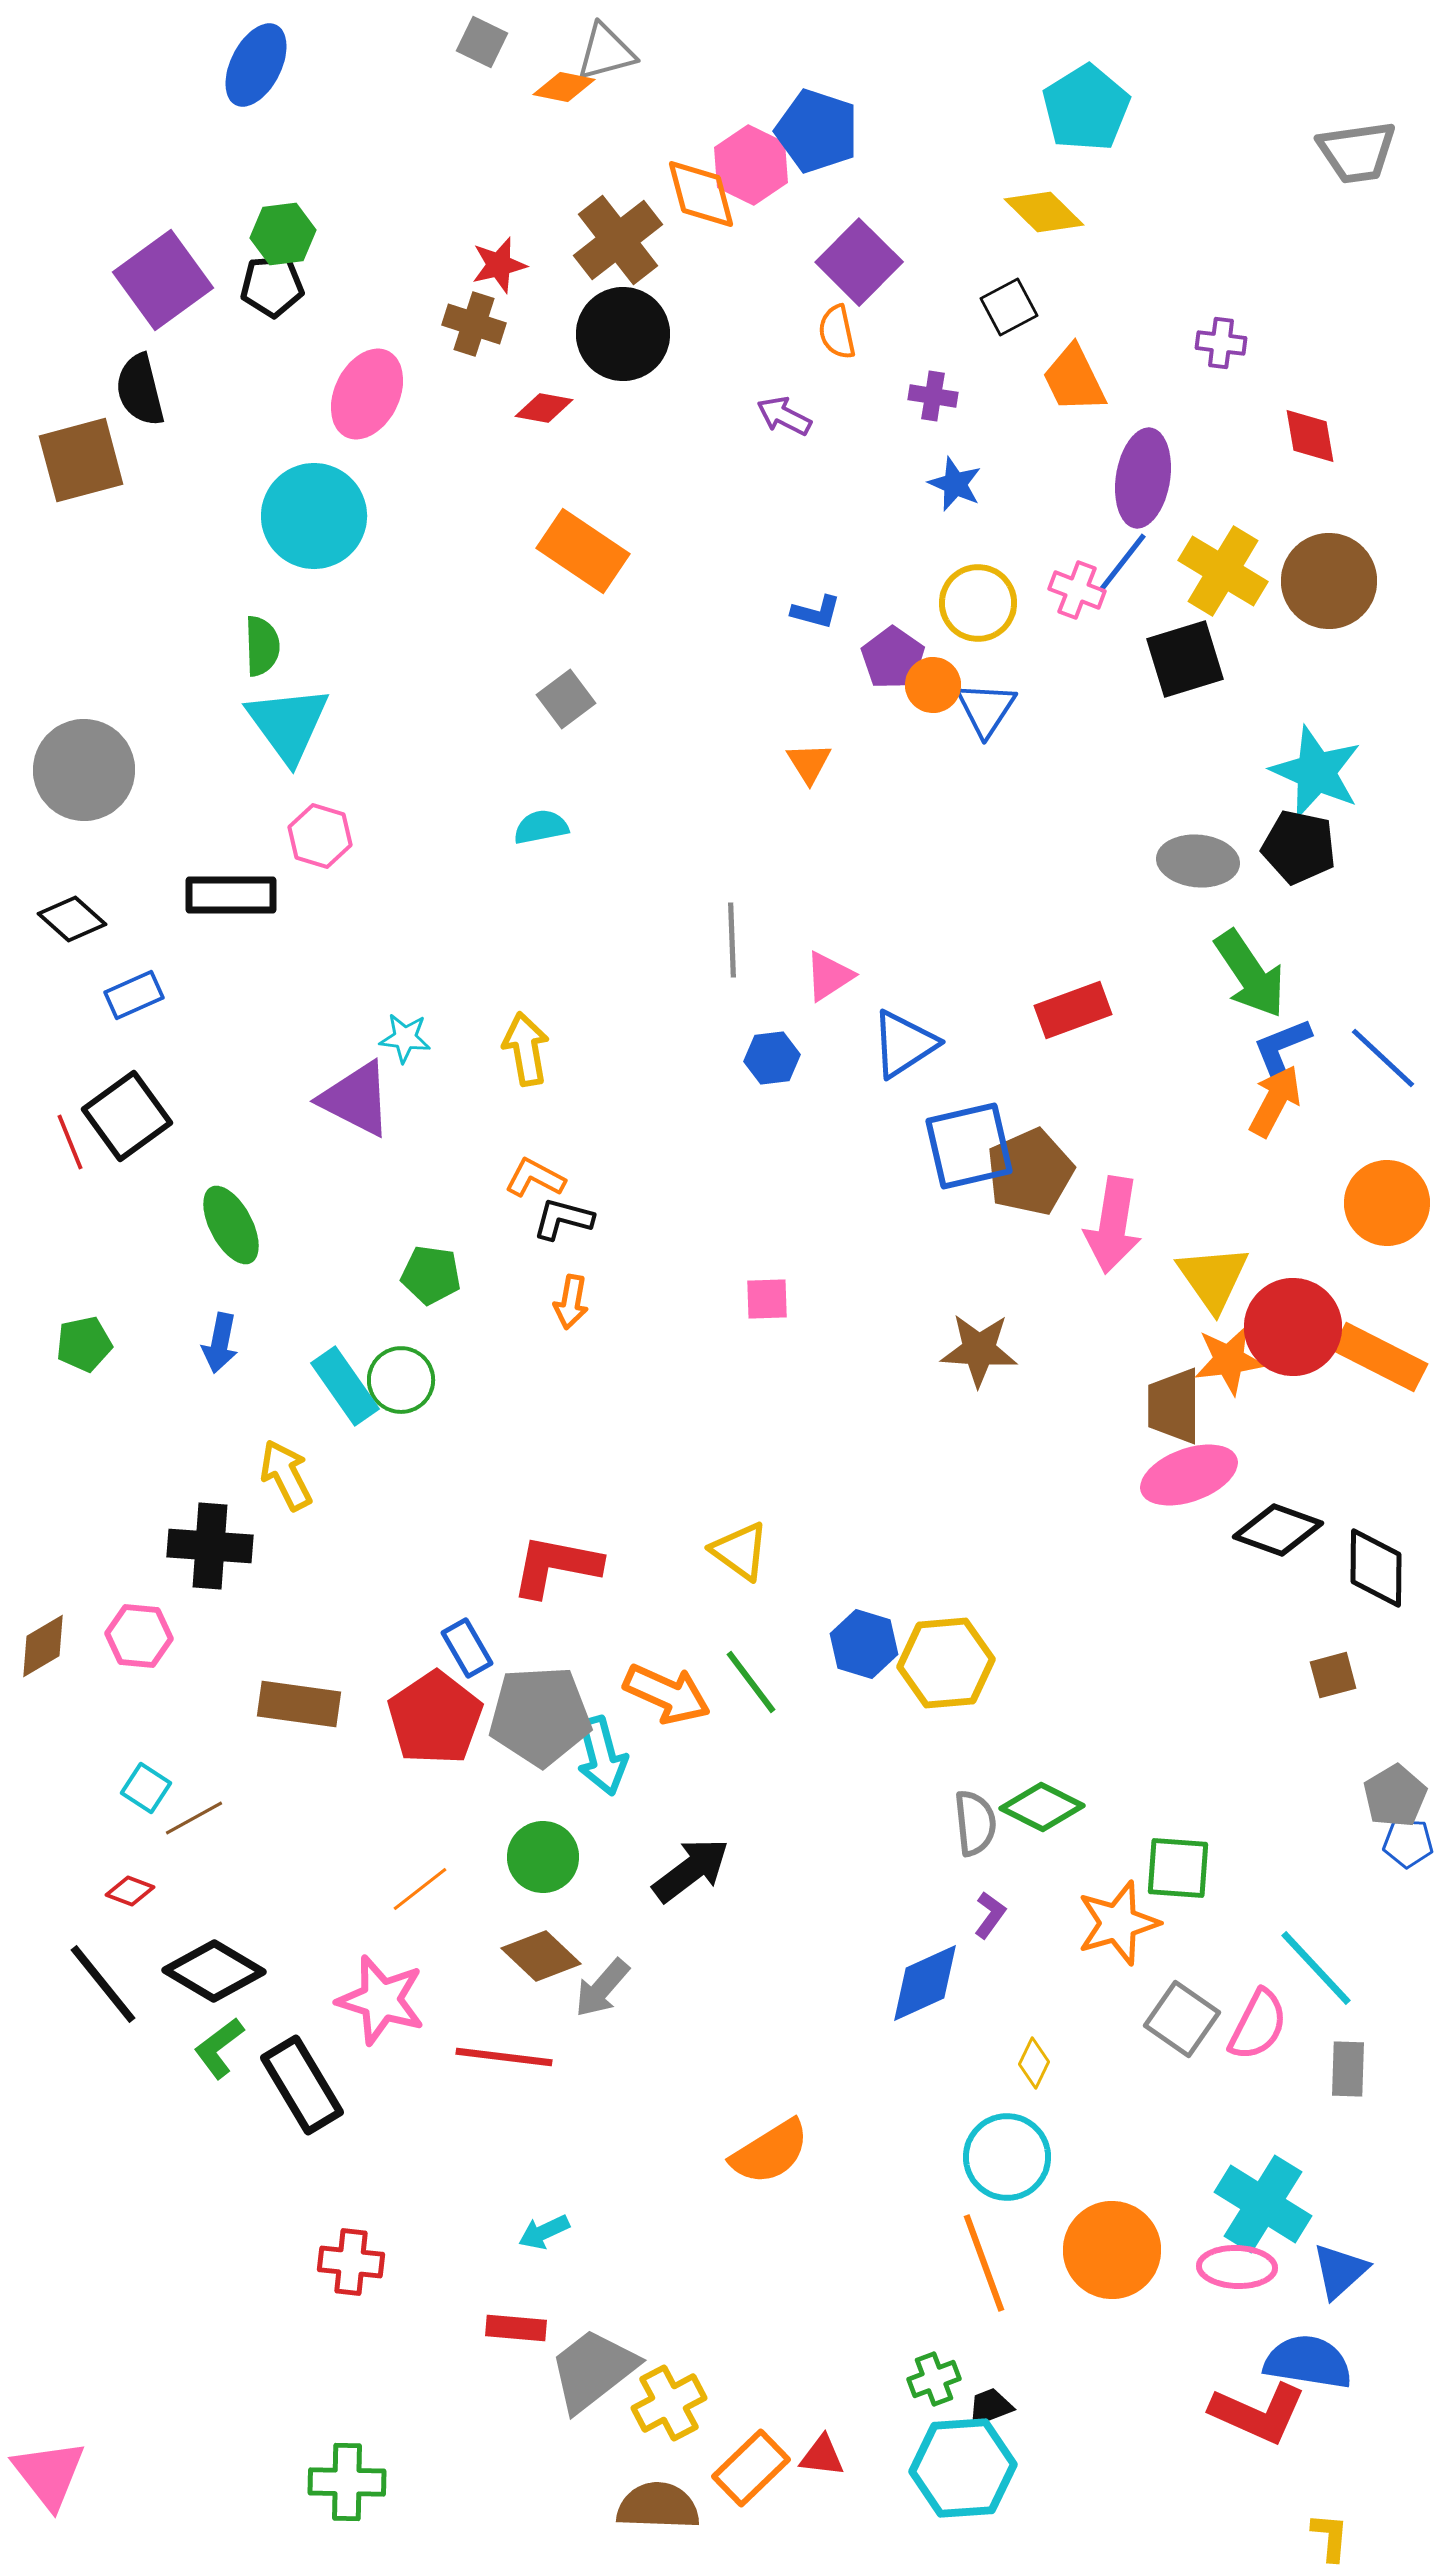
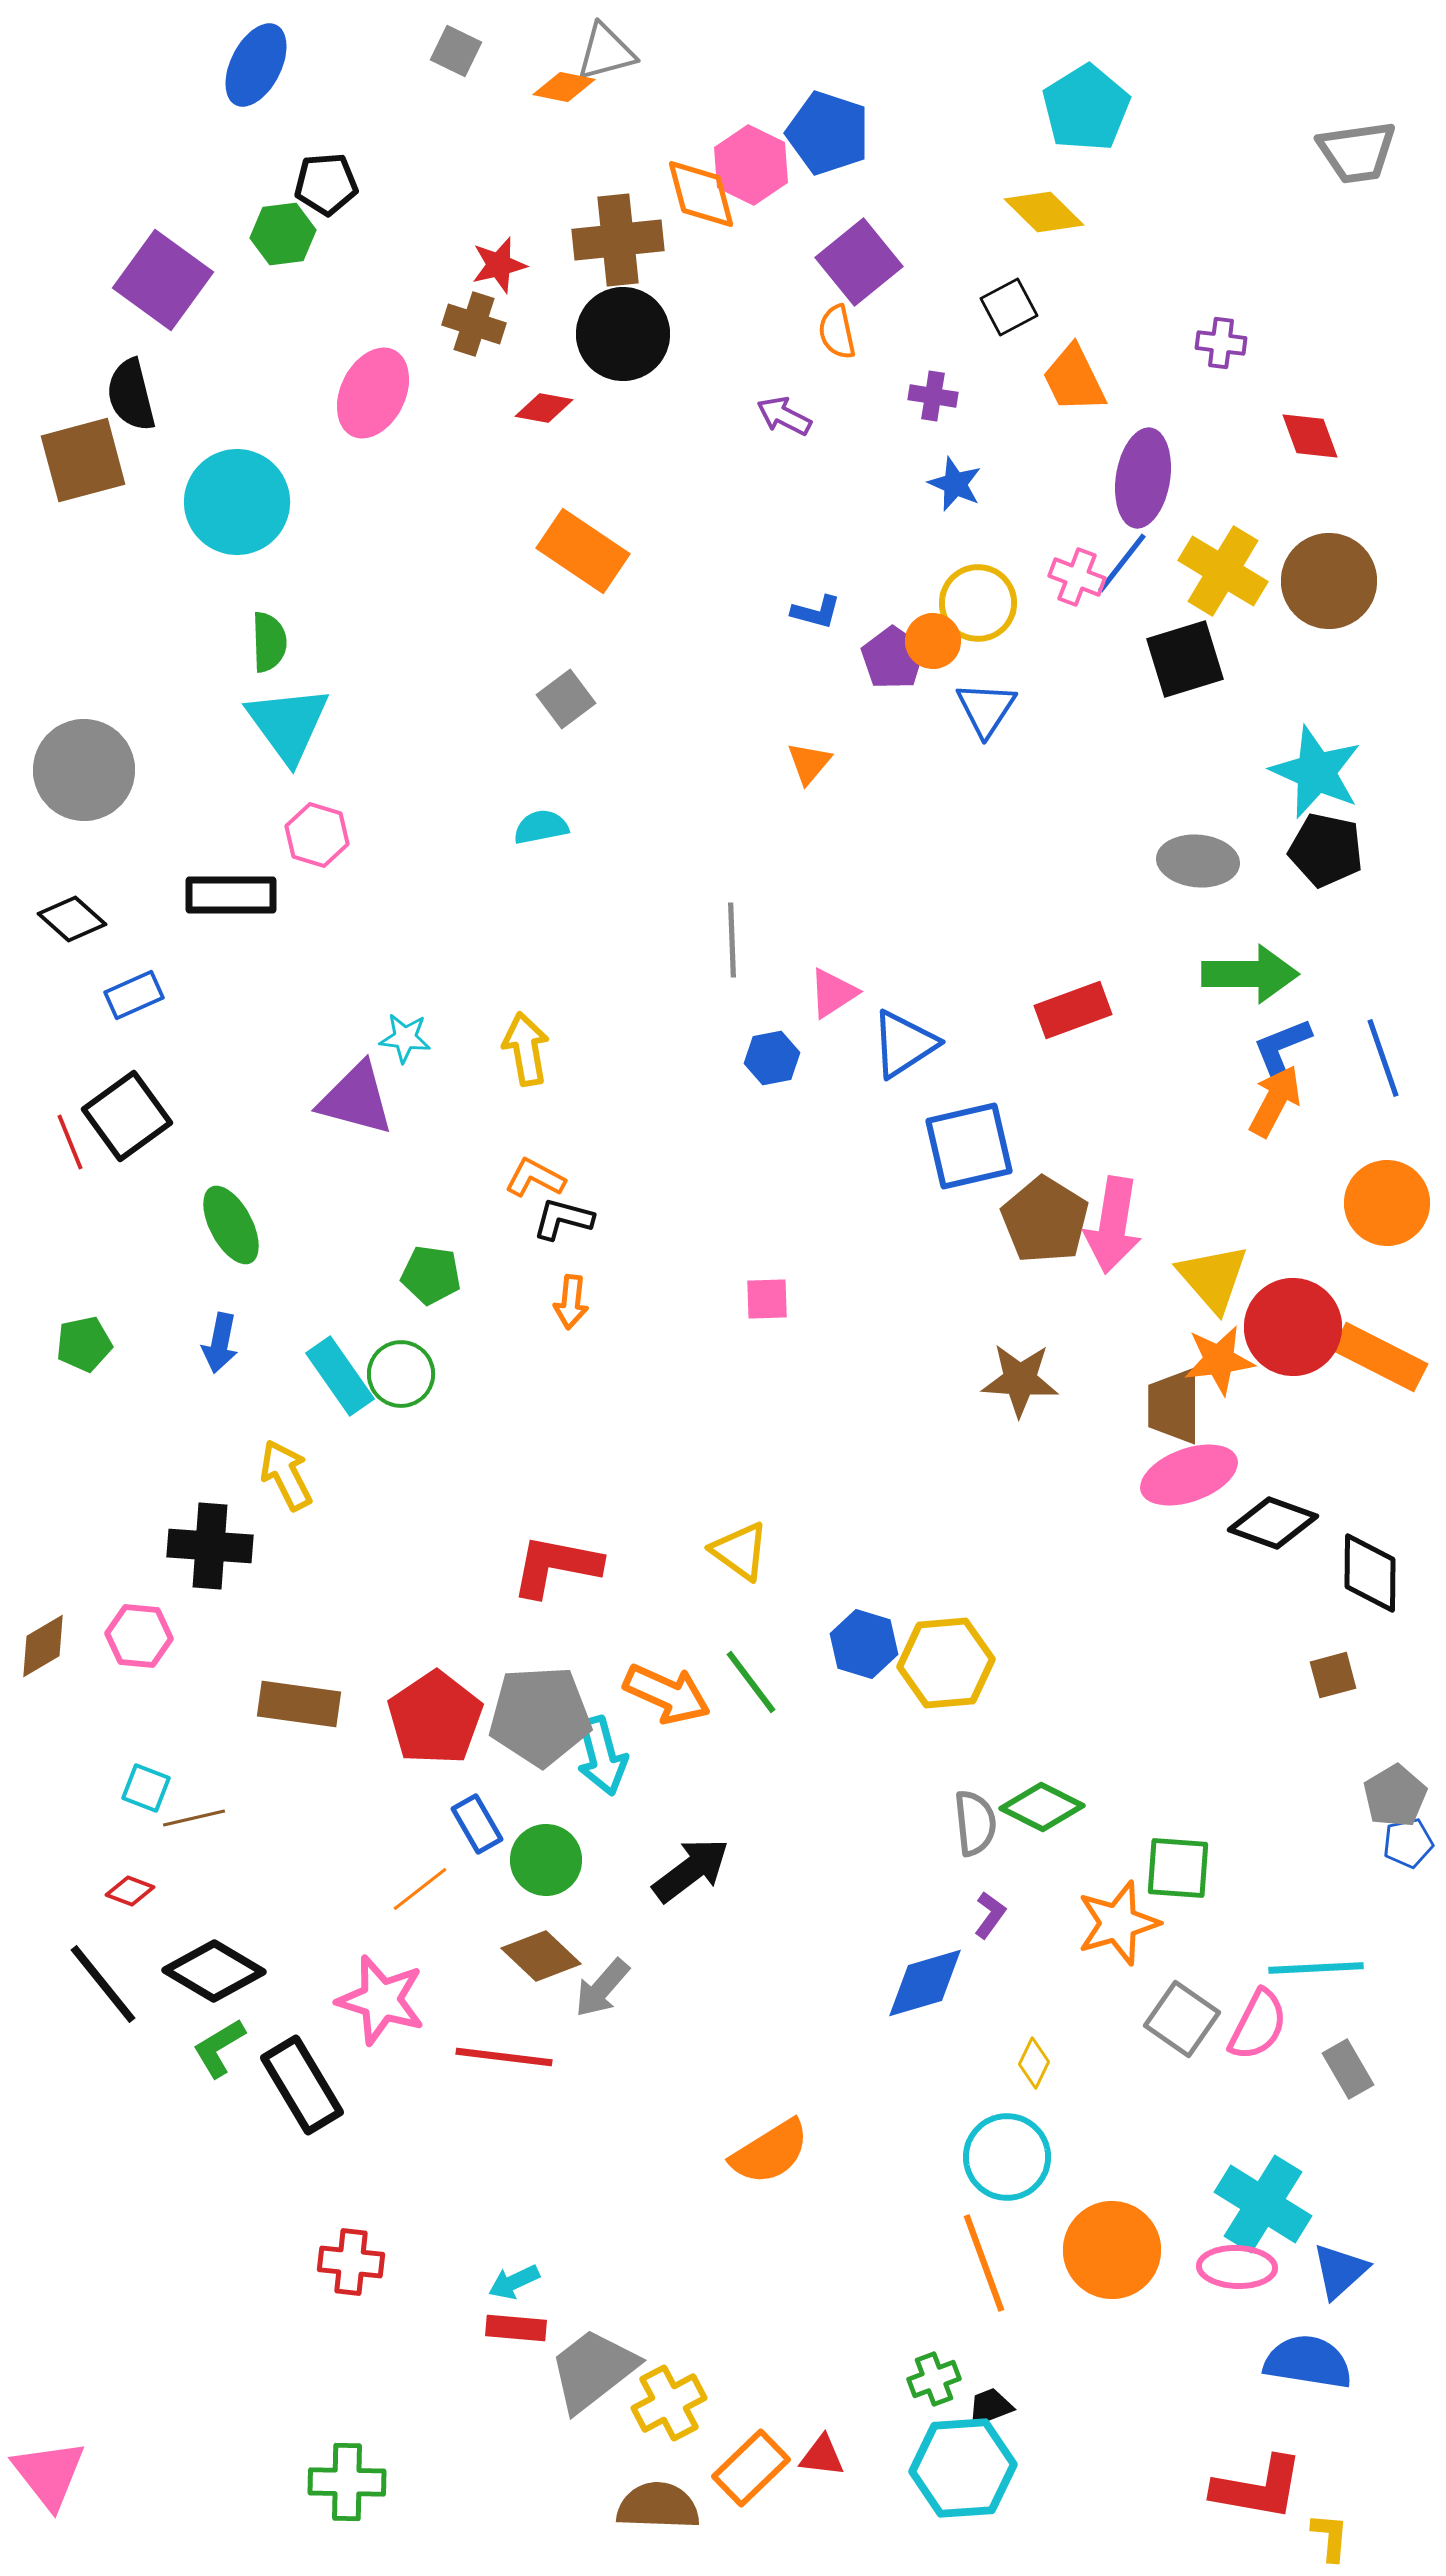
gray square at (482, 42): moved 26 px left, 9 px down
blue pentagon at (817, 131): moved 11 px right, 2 px down
brown cross at (618, 240): rotated 32 degrees clockwise
purple square at (859, 262): rotated 6 degrees clockwise
purple square at (163, 280): rotated 18 degrees counterclockwise
black pentagon at (272, 286): moved 54 px right, 102 px up
black semicircle at (140, 390): moved 9 px left, 5 px down
pink ellipse at (367, 394): moved 6 px right, 1 px up
red diamond at (1310, 436): rotated 10 degrees counterclockwise
brown square at (81, 460): moved 2 px right
cyan circle at (314, 516): moved 77 px left, 14 px up
pink cross at (1077, 590): moved 13 px up
green semicircle at (262, 646): moved 7 px right, 4 px up
orange circle at (933, 685): moved 44 px up
orange triangle at (809, 763): rotated 12 degrees clockwise
pink hexagon at (320, 836): moved 3 px left, 1 px up
black pentagon at (1299, 847): moved 27 px right, 3 px down
green arrow at (1250, 974): rotated 56 degrees counterclockwise
pink triangle at (829, 976): moved 4 px right, 17 px down
blue hexagon at (772, 1058): rotated 4 degrees counterclockwise
blue line at (1383, 1058): rotated 28 degrees clockwise
purple triangle at (356, 1099): rotated 12 degrees counterclockwise
brown pentagon at (1030, 1172): moved 15 px right, 48 px down; rotated 16 degrees counterclockwise
yellow triangle at (1213, 1278): rotated 6 degrees counterclockwise
orange arrow at (571, 1302): rotated 4 degrees counterclockwise
brown star at (979, 1350): moved 41 px right, 30 px down
orange star at (1229, 1360): moved 10 px left
green circle at (401, 1380): moved 6 px up
cyan rectangle at (345, 1386): moved 5 px left, 10 px up
black diamond at (1278, 1530): moved 5 px left, 7 px up
black diamond at (1376, 1568): moved 6 px left, 5 px down
blue rectangle at (467, 1648): moved 10 px right, 176 px down
cyan square at (146, 1788): rotated 12 degrees counterclockwise
brown line at (194, 1818): rotated 16 degrees clockwise
blue pentagon at (1408, 1843): rotated 15 degrees counterclockwise
green circle at (543, 1857): moved 3 px right, 3 px down
cyan line at (1316, 1968): rotated 50 degrees counterclockwise
blue diamond at (925, 1983): rotated 8 degrees clockwise
green L-shape at (219, 2048): rotated 6 degrees clockwise
gray rectangle at (1348, 2069): rotated 32 degrees counterclockwise
cyan arrow at (544, 2232): moved 30 px left, 50 px down
red L-shape at (1258, 2413): moved 75 px down; rotated 14 degrees counterclockwise
